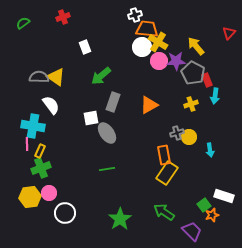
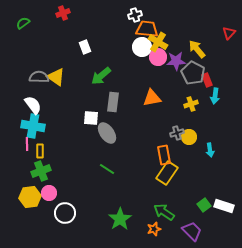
red cross at (63, 17): moved 4 px up
yellow arrow at (196, 46): moved 1 px right, 3 px down
pink circle at (159, 61): moved 1 px left, 4 px up
gray rectangle at (113, 102): rotated 12 degrees counterclockwise
white semicircle at (51, 105): moved 18 px left
orange triangle at (149, 105): moved 3 px right, 7 px up; rotated 18 degrees clockwise
white square at (91, 118): rotated 14 degrees clockwise
yellow rectangle at (40, 151): rotated 24 degrees counterclockwise
green cross at (41, 168): moved 3 px down
green line at (107, 169): rotated 42 degrees clockwise
white rectangle at (224, 196): moved 10 px down
orange star at (212, 215): moved 58 px left, 14 px down
